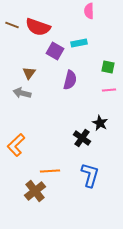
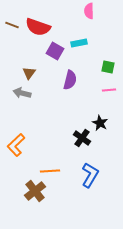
blue L-shape: rotated 15 degrees clockwise
